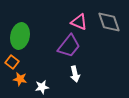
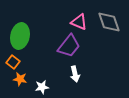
orange square: moved 1 px right
